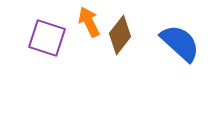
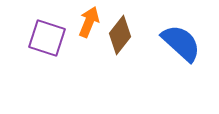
orange arrow: rotated 48 degrees clockwise
blue semicircle: moved 1 px right
